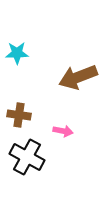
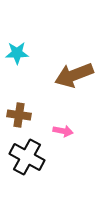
brown arrow: moved 4 px left, 2 px up
